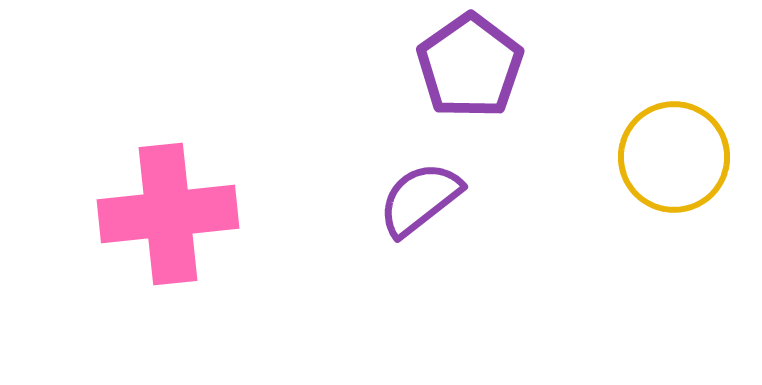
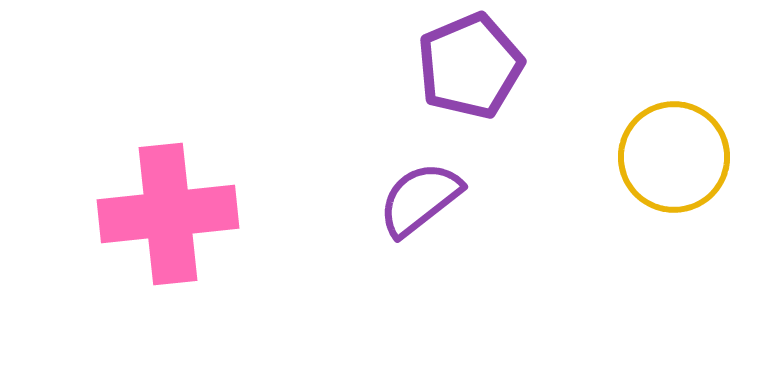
purple pentagon: rotated 12 degrees clockwise
